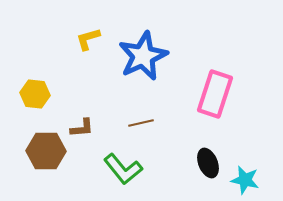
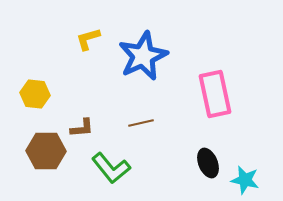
pink rectangle: rotated 30 degrees counterclockwise
green L-shape: moved 12 px left, 1 px up
